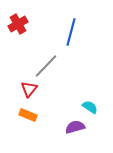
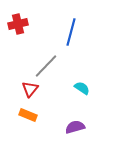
red cross: rotated 18 degrees clockwise
red triangle: moved 1 px right
cyan semicircle: moved 8 px left, 19 px up
